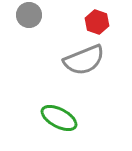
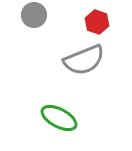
gray circle: moved 5 px right
